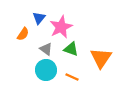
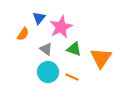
green triangle: moved 3 px right
cyan circle: moved 2 px right, 2 px down
